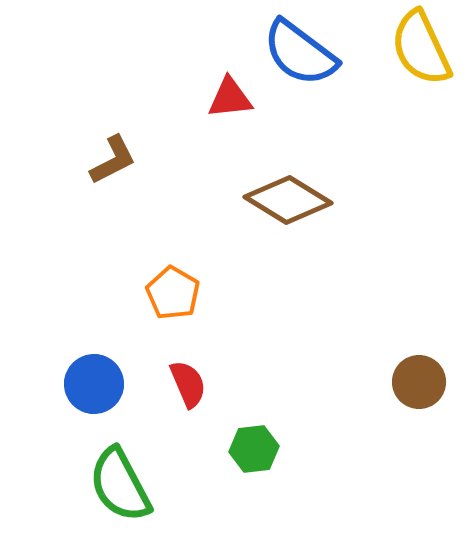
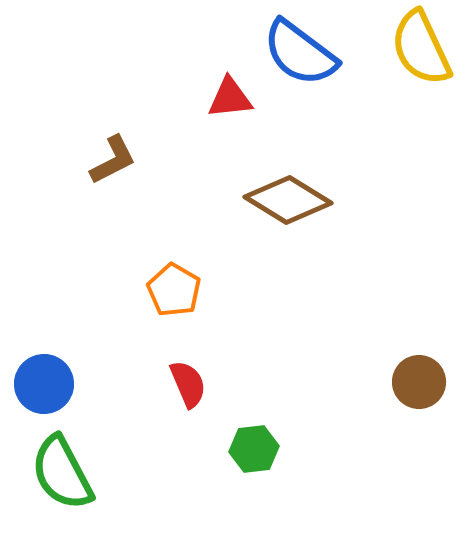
orange pentagon: moved 1 px right, 3 px up
blue circle: moved 50 px left
green semicircle: moved 58 px left, 12 px up
